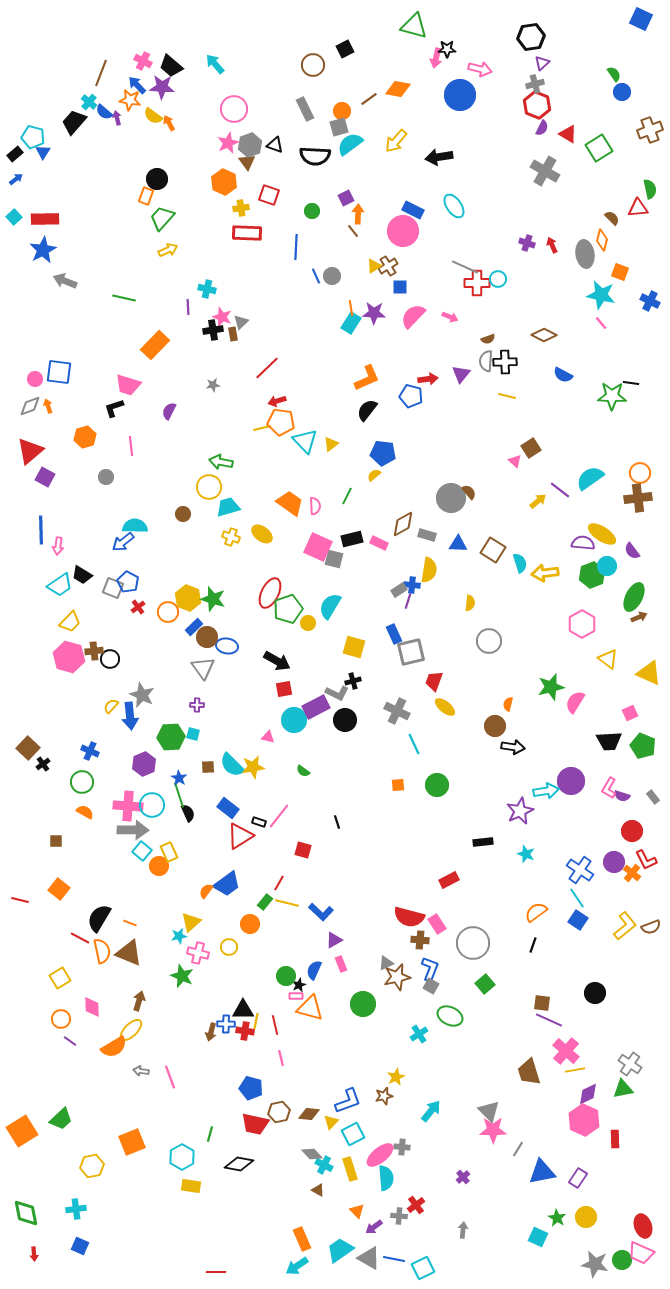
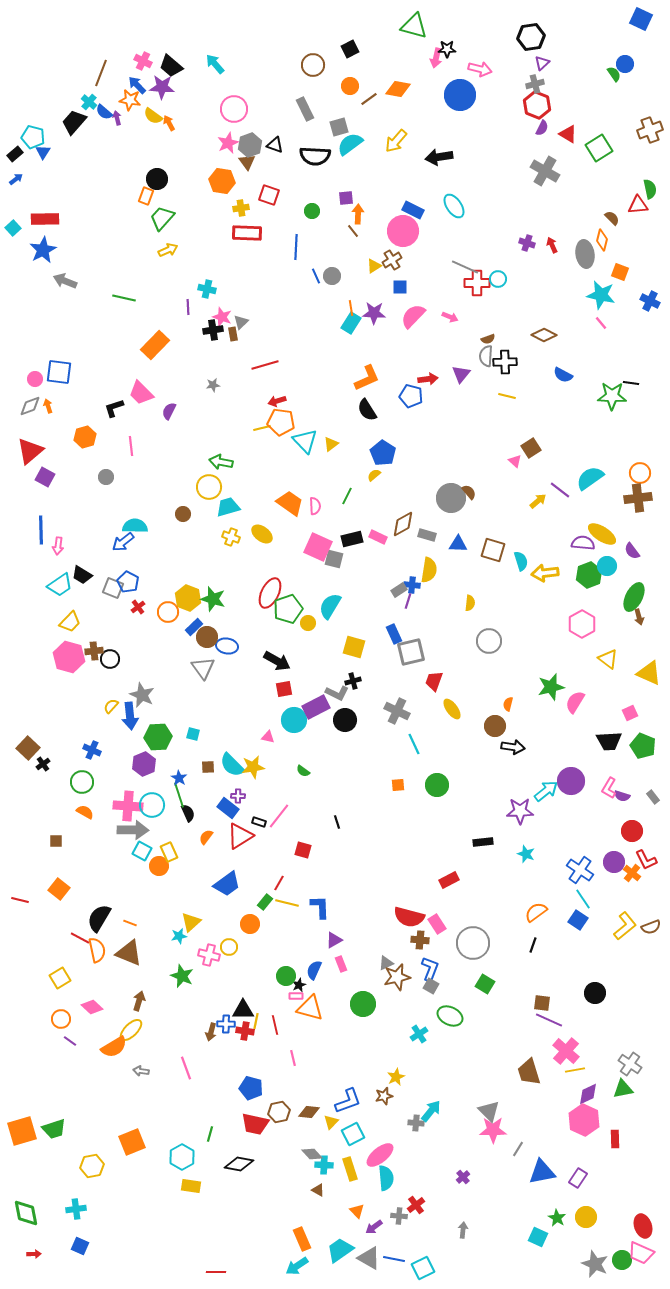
black square at (345, 49): moved 5 px right
blue circle at (622, 92): moved 3 px right, 28 px up
orange circle at (342, 111): moved 8 px right, 25 px up
orange hexagon at (224, 182): moved 2 px left, 1 px up; rotated 15 degrees counterclockwise
purple square at (346, 198): rotated 21 degrees clockwise
red triangle at (638, 208): moved 3 px up
cyan square at (14, 217): moved 1 px left, 11 px down
brown cross at (388, 266): moved 4 px right, 6 px up
gray semicircle at (486, 361): moved 5 px up
red line at (267, 368): moved 2 px left, 3 px up; rotated 28 degrees clockwise
pink trapezoid at (128, 385): moved 13 px right, 8 px down; rotated 28 degrees clockwise
black semicircle at (367, 410): rotated 70 degrees counterclockwise
blue pentagon at (383, 453): rotated 25 degrees clockwise
pink rectangle at (379, 543): moved 1 px left, 6 px up
brown square at (493, 550): rotated 15 degrees counterclockwise
cyan semicircle at (520, 563): moved 1 px right, 2 px up
green hexagon at (592, 575): moved 3 px left
brown arrow at (639, 617): rotated 98 degrees clockwise
purple cross at (197, 705): moved 41 px right, 91 px down
yellow ellipse at (445, 707): moved 7 px right, 2 px down; rotated 15 degrees clockwise
green hexagon at (171, 737): moved 13 px left
blue cross at (90, 751): moved 2 px right, 1 px up
cyan arrow at (546, 791): rotated 30 degrees counterclockwise
purple star at (520, 811): rotated 24 degrees clockwise
cyan square at (142, 851): rotated 12 degrees counterclockwise
orange semicircle at (206, 891): moved 54 px up
cyan line at (577, 898): moved 6 px right, 1 px down
blue L-shape at (321, 912): moved 1 px left, 5 px up; rotated 135 degrees counterclockwise
orange semicircle at (102, 951): moved 5 px left, 1 px up
pink cross at (198, 953): moved 11 px right, 2 px down
green square at (485, 984): rotated 18 degrees counterclockwise
pink diamond at (92, 1007): rotated 45 degrees counterclockwise
pink line at (281, 1058): moved 12 px right
pink line at (170, 1077): moved 16 px right, 9 px up
brown diamond at (309, 1114): moved 2 px up
green trapezoid at (61, 1119): moved 7 px left, 10 px down; rotated 25 degrees clockwise
orange square at (22, 1131): rotated 16 degrees clockwise
gray cross at (402, 1147): moved 14 px right, 24 px up
cyan cross at (324, 1165): rotated 24 degrees counterclockwise
red arrow at (34, 1254): rotated 88 degrees counterclockwise
gray star at (595, 1264): rotated 12 degrees clockwise
